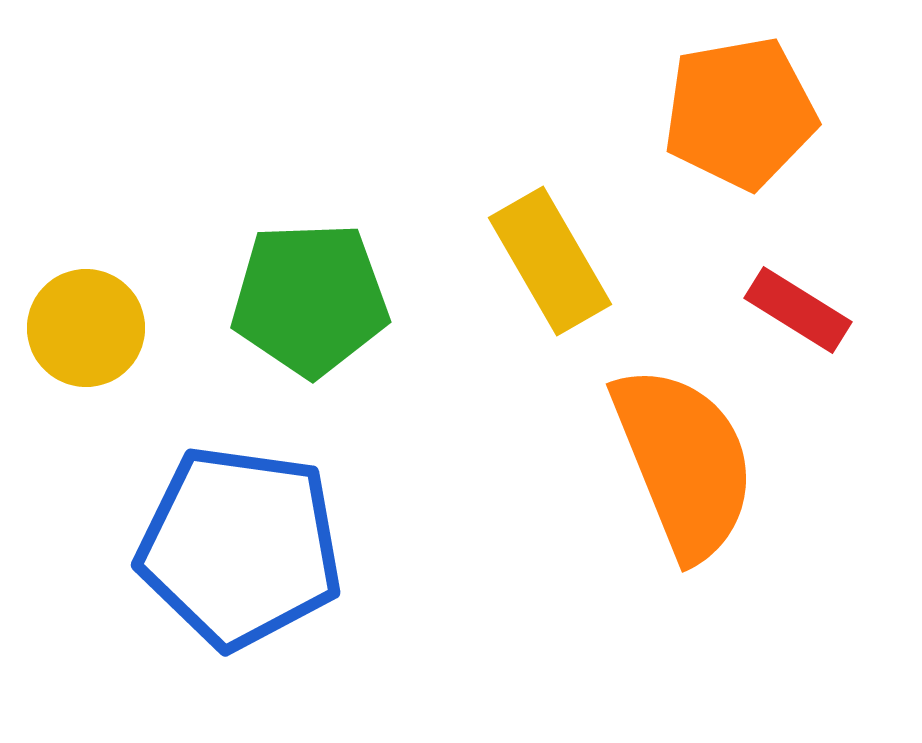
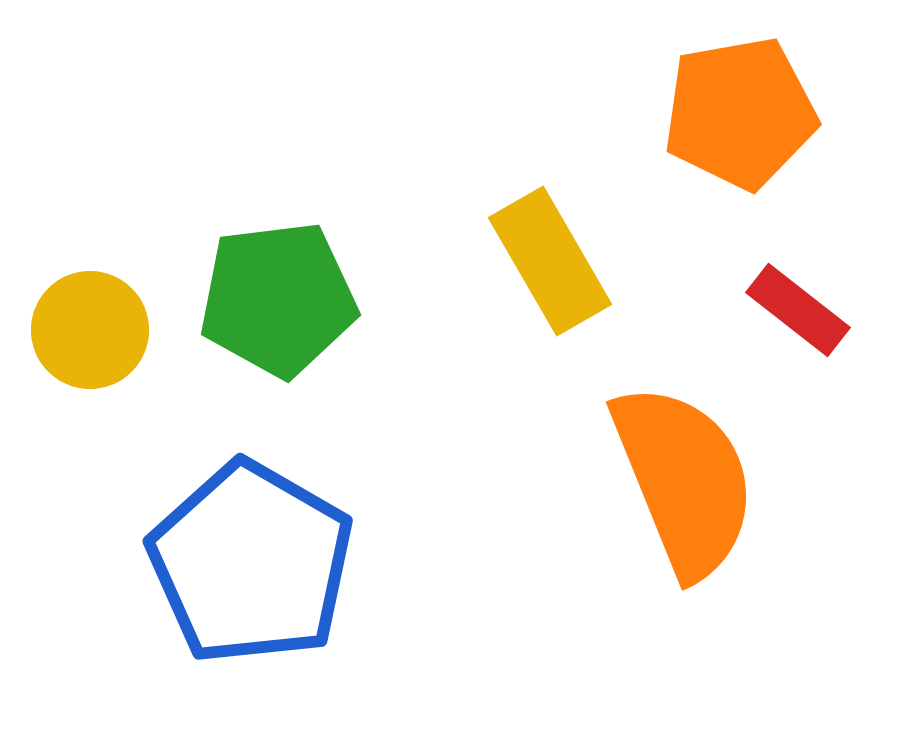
green pentagon: moved 32 px left; rotated 5 degrees counterclockwise
red rectangle: rotated 6 degrees clockwise
yellow circle: moved 4 px right, 2 px down
orange semicircle: moved 18 px down
blue pentagon: moved 11 px right, 16 px down; rotated 22 degrees clockwise
